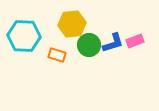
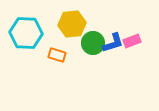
cyan hexagon: moved 2 px right, 3 px up
pink rectangle: moved 3 px left
green circle: moved 4 px right, 2 px up
